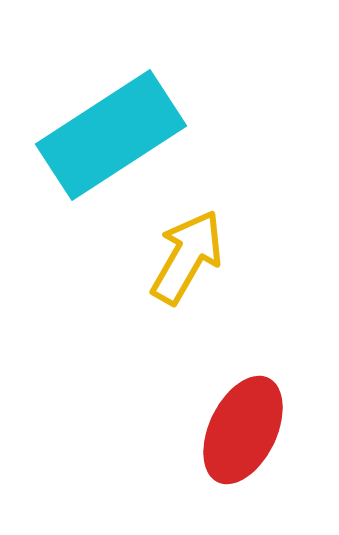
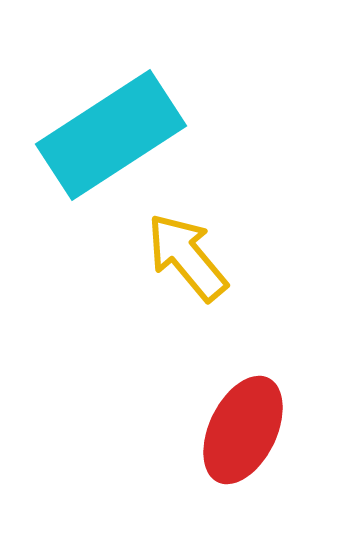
yellow arrow: rotated 70 degrees counterclockwise
